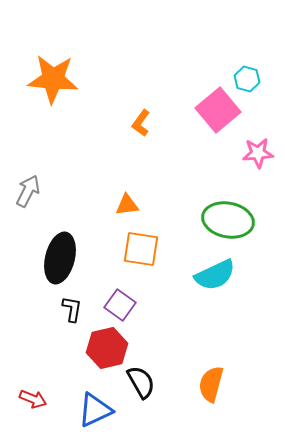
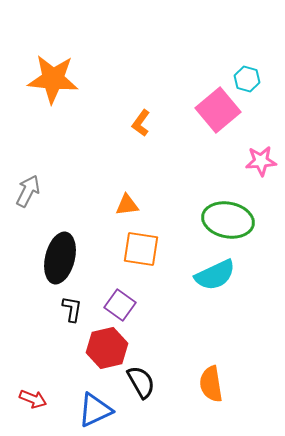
pink star: moved 3 px right, 8 px down
orange semicircle: rotated 24 degrees counterclockwise
